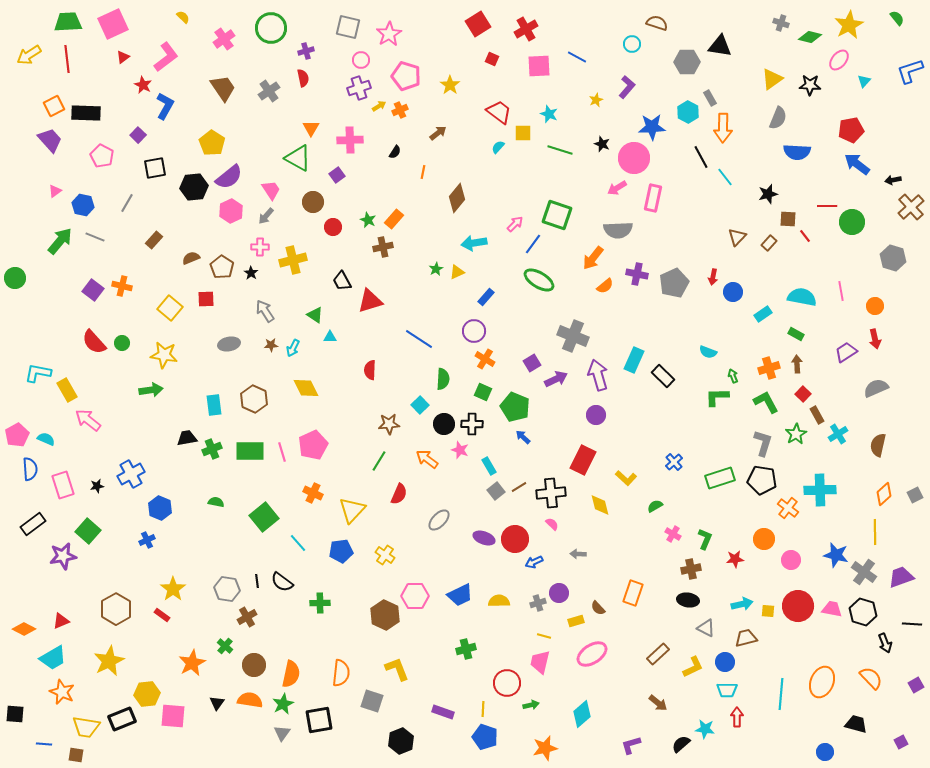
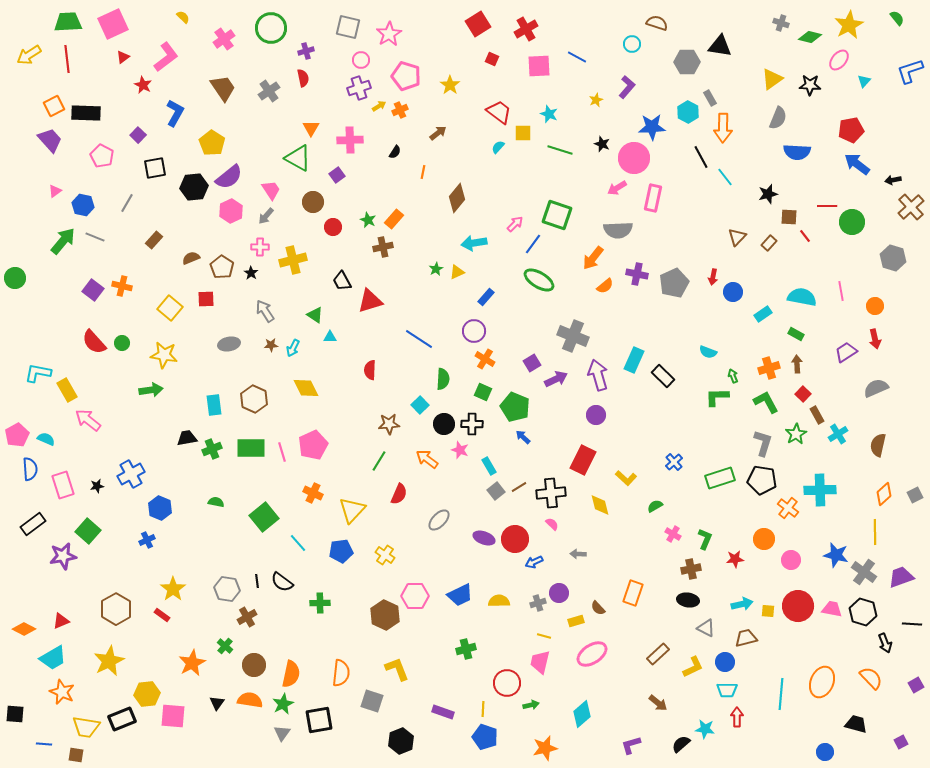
blue L-shape at (165, 106): moved 10 px right, 7 px down
brown square at (788, 219): moved 1 px right, 2 px up
green arrow at (60, 241): moved 3 px right
green rectangle at (250, 451): moved 1 px right, 3 px up
